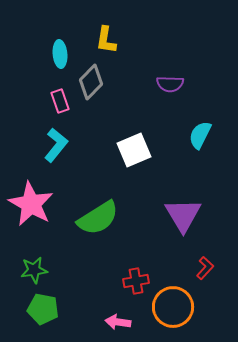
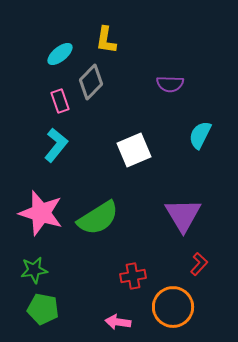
cyan ellipse: rotated 56 degrees clockwise
pink star: moved 10 px right, 9 px down; rotated 12 degrees counterclockwise
red L-shape: moved 6 px left, 4 px up
red cross: moved 3 px left, 5 px up
